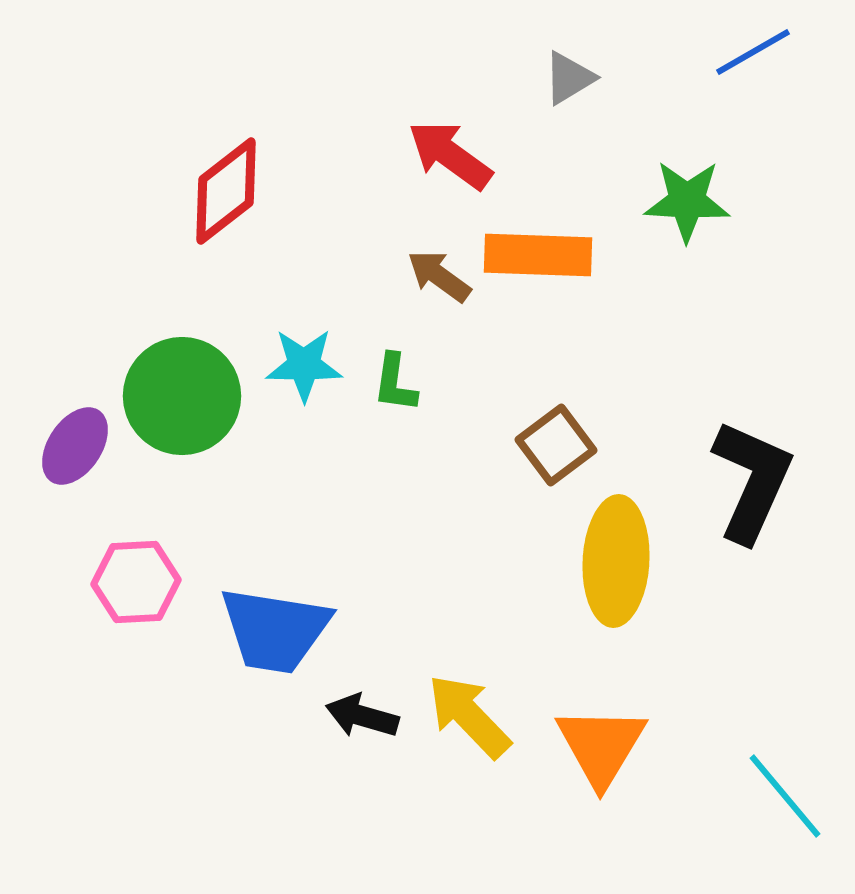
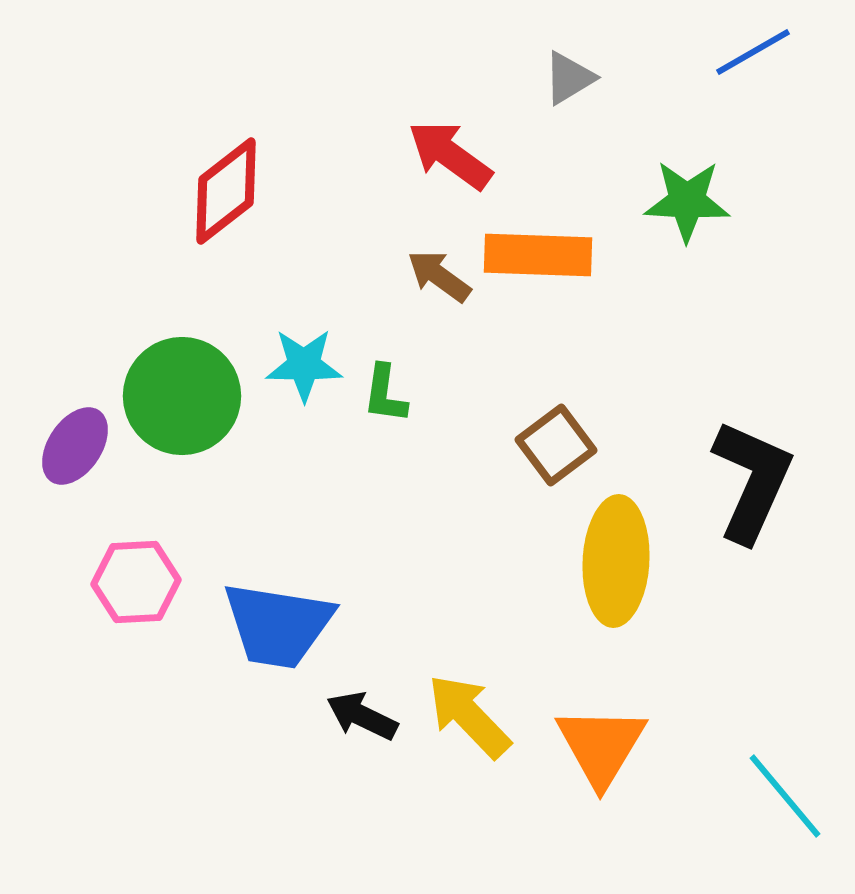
green L-shape: moved 10 px left, 11 px down
blue trapezoid: moved 3 px right, 5 px up
black arrow: rotated 10 degrees clockwise
